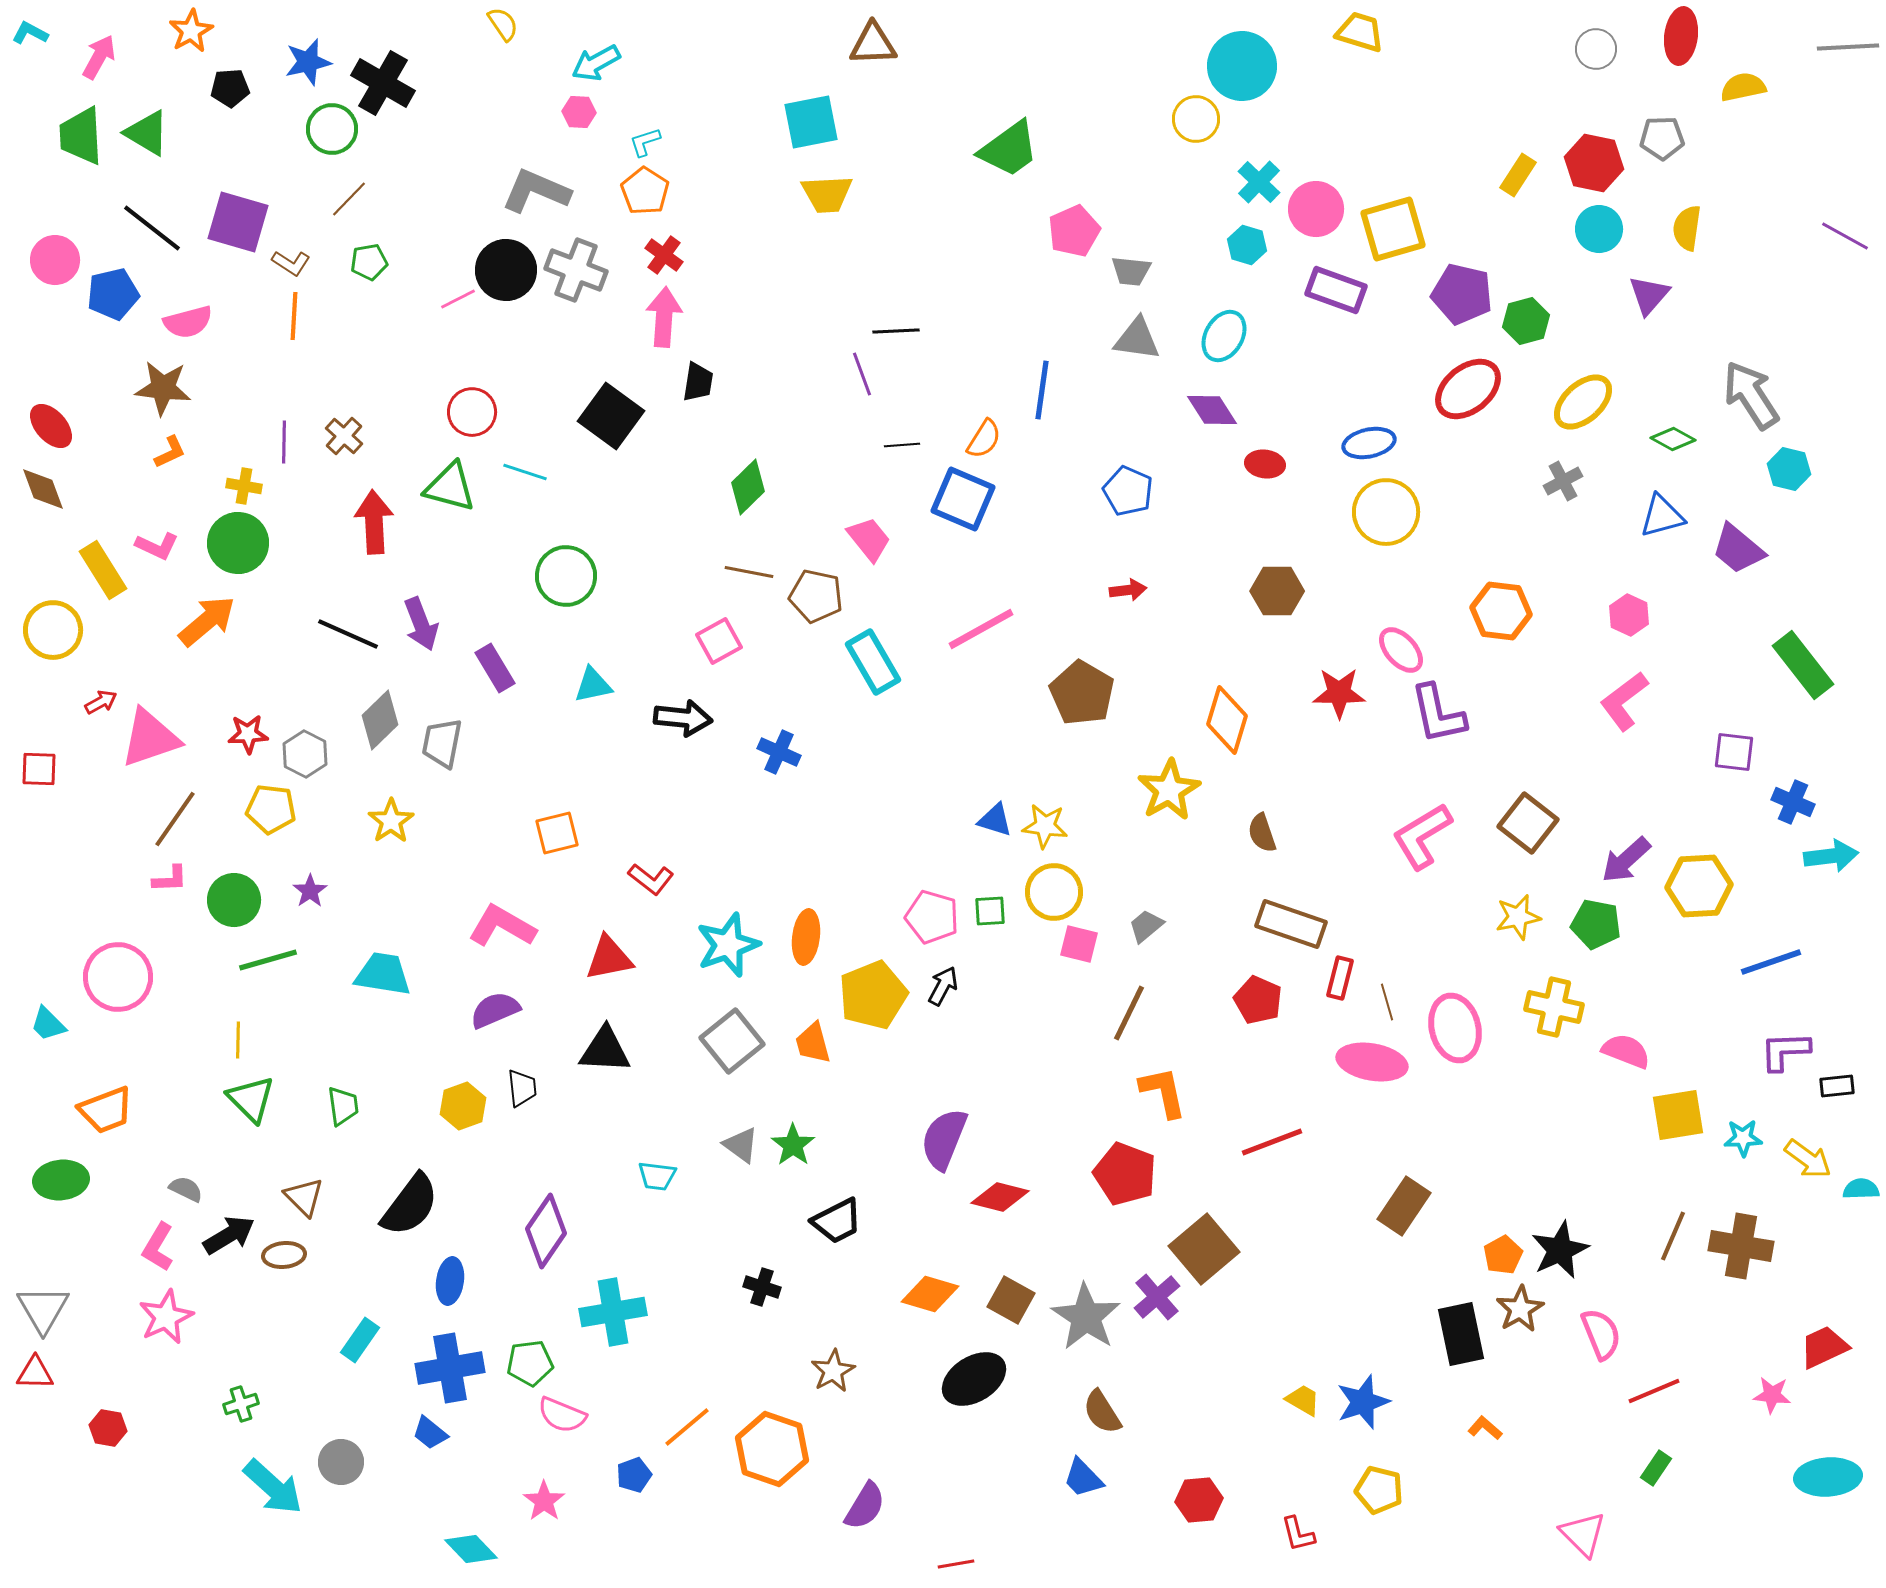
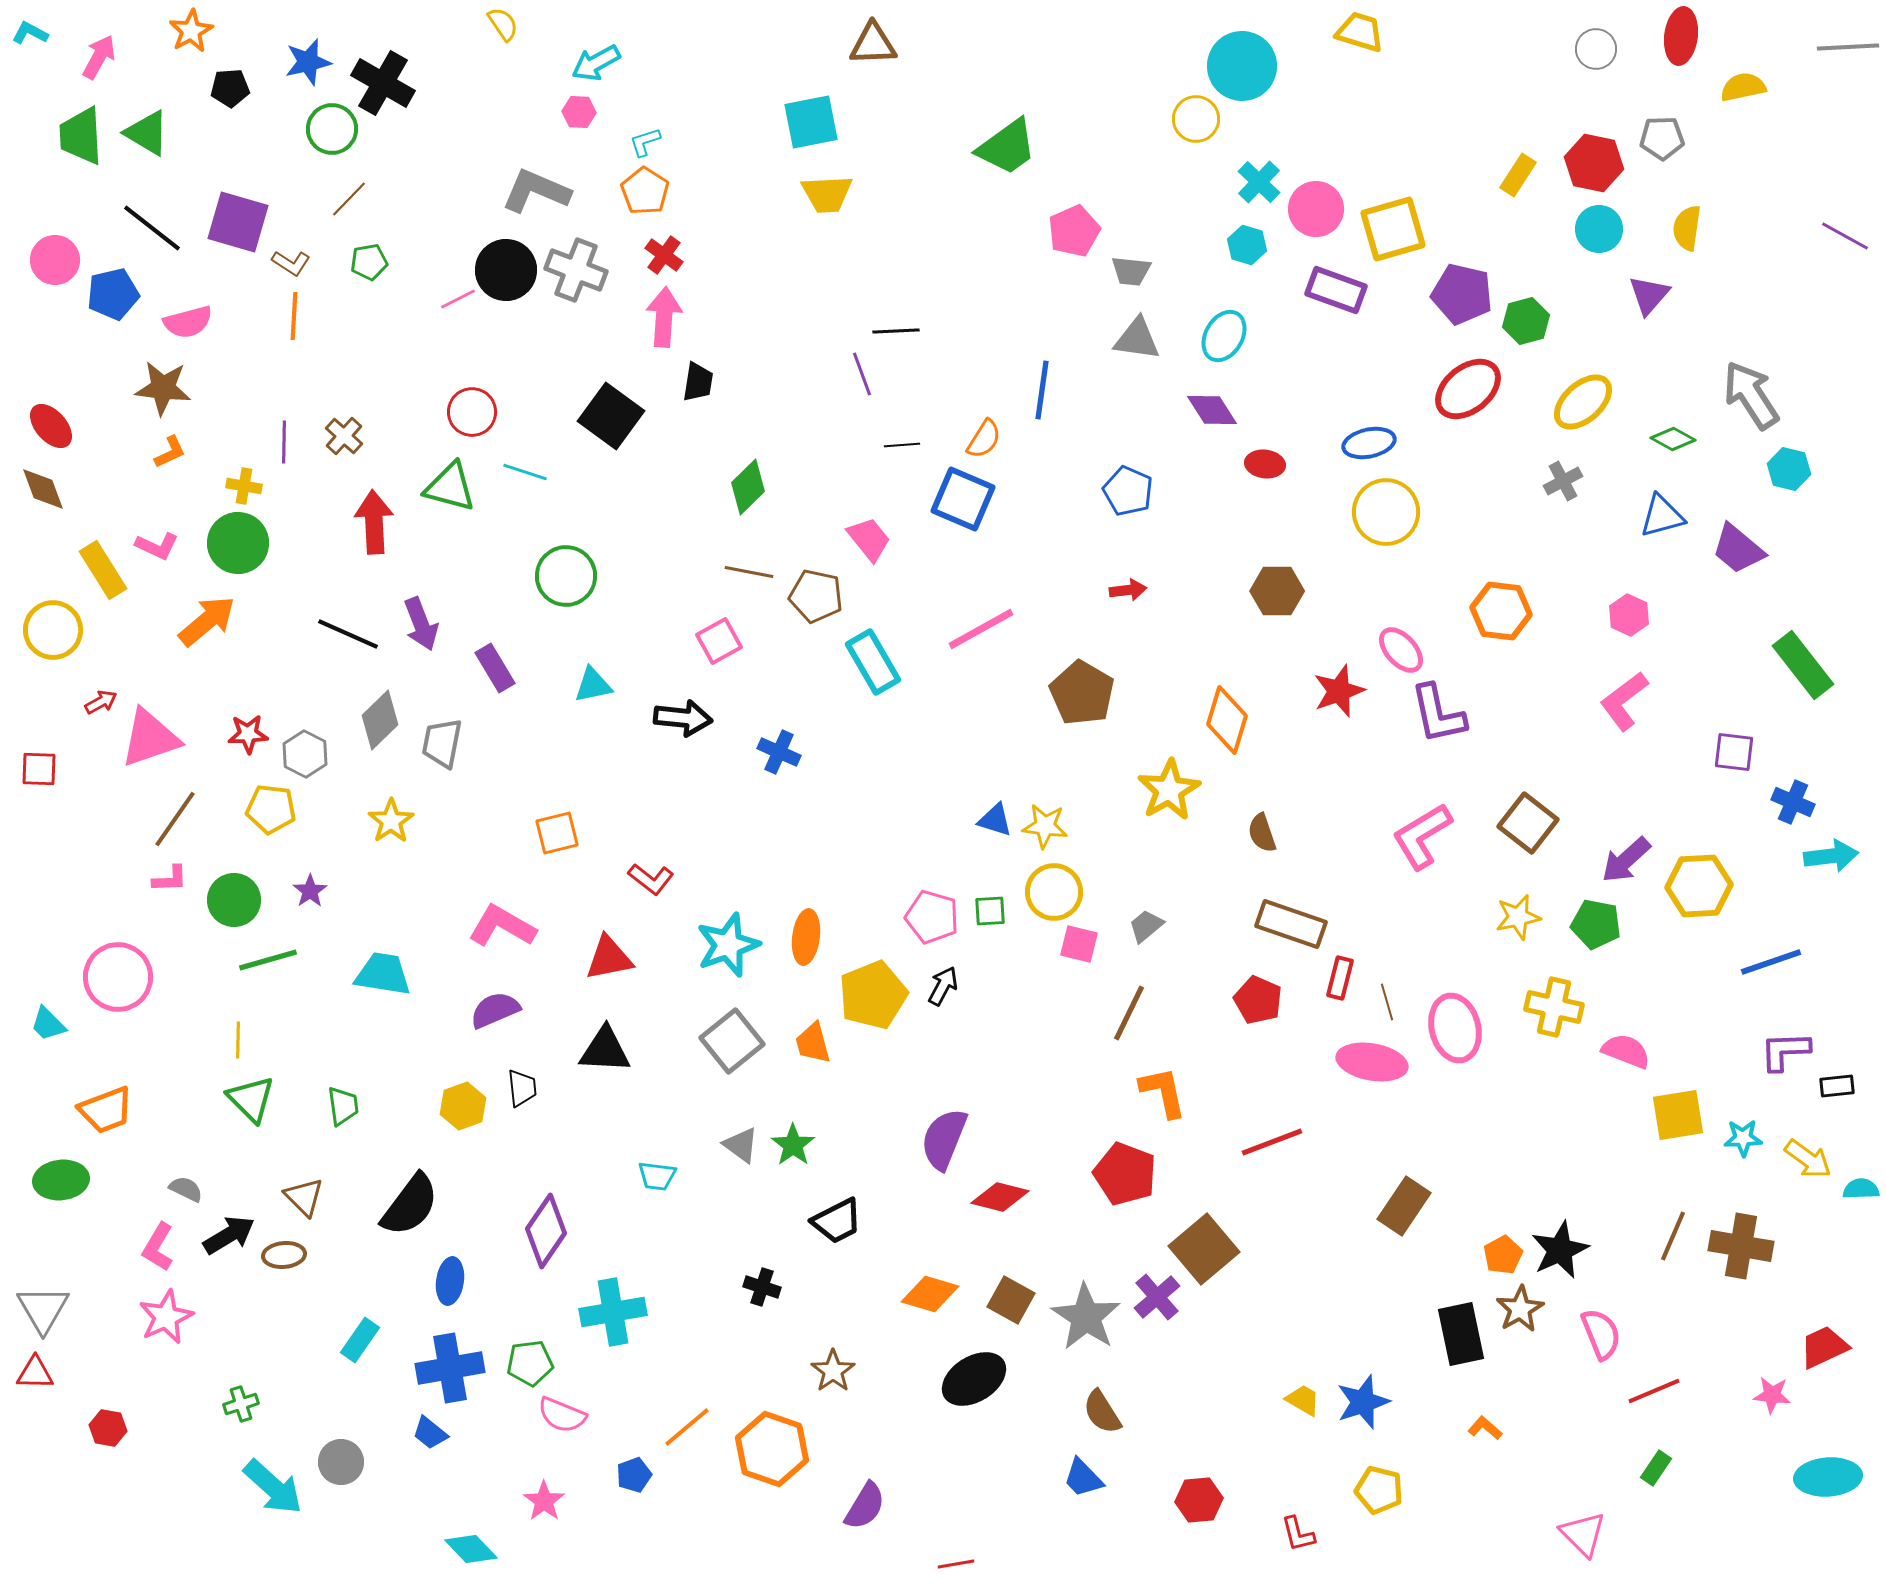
green trapezoid at (1009, 149): moved 2 px left, 2 px up
red star at (1339, 693): moved 2 px up; rotated 20 degrees counterclockwise
brown star at (833, 1371): rotated 6 degrees counterclockwise
